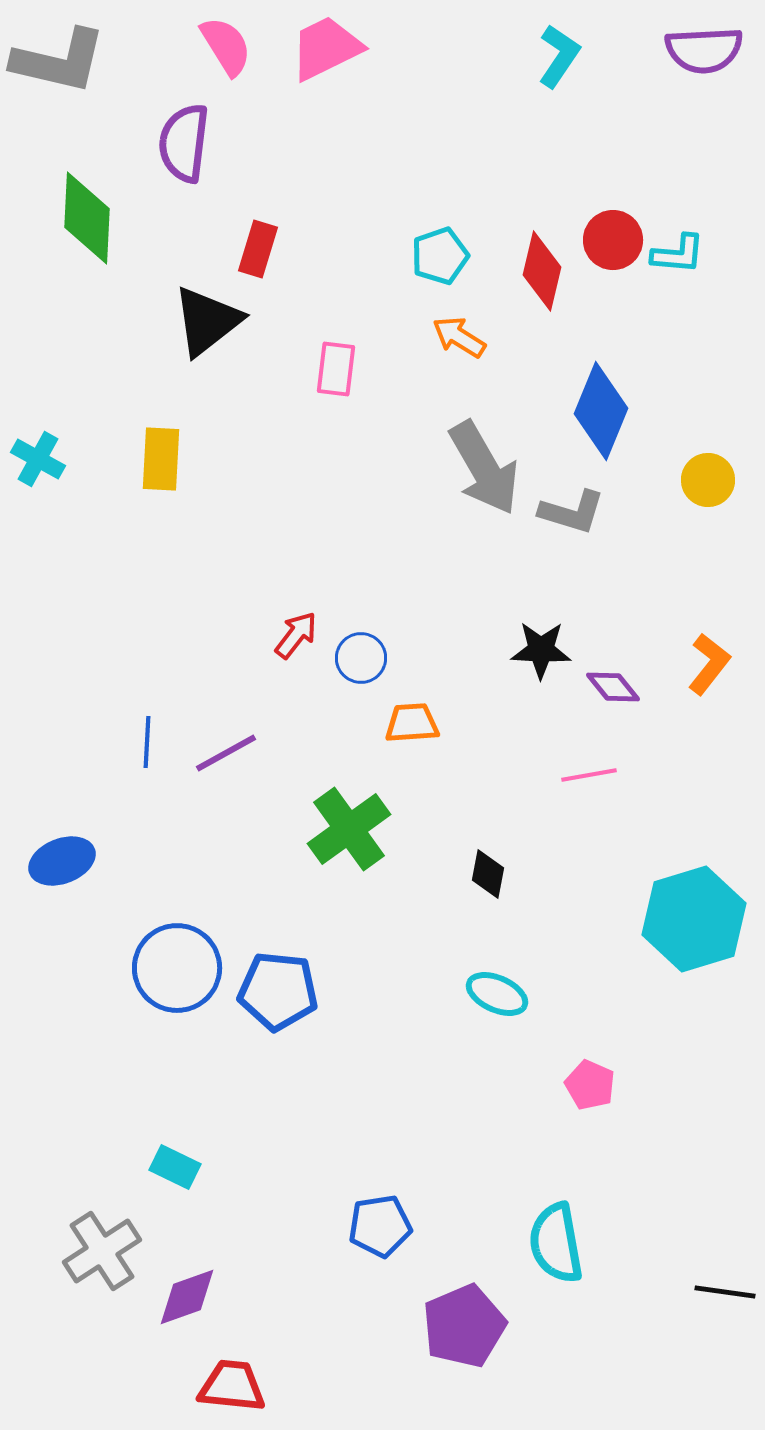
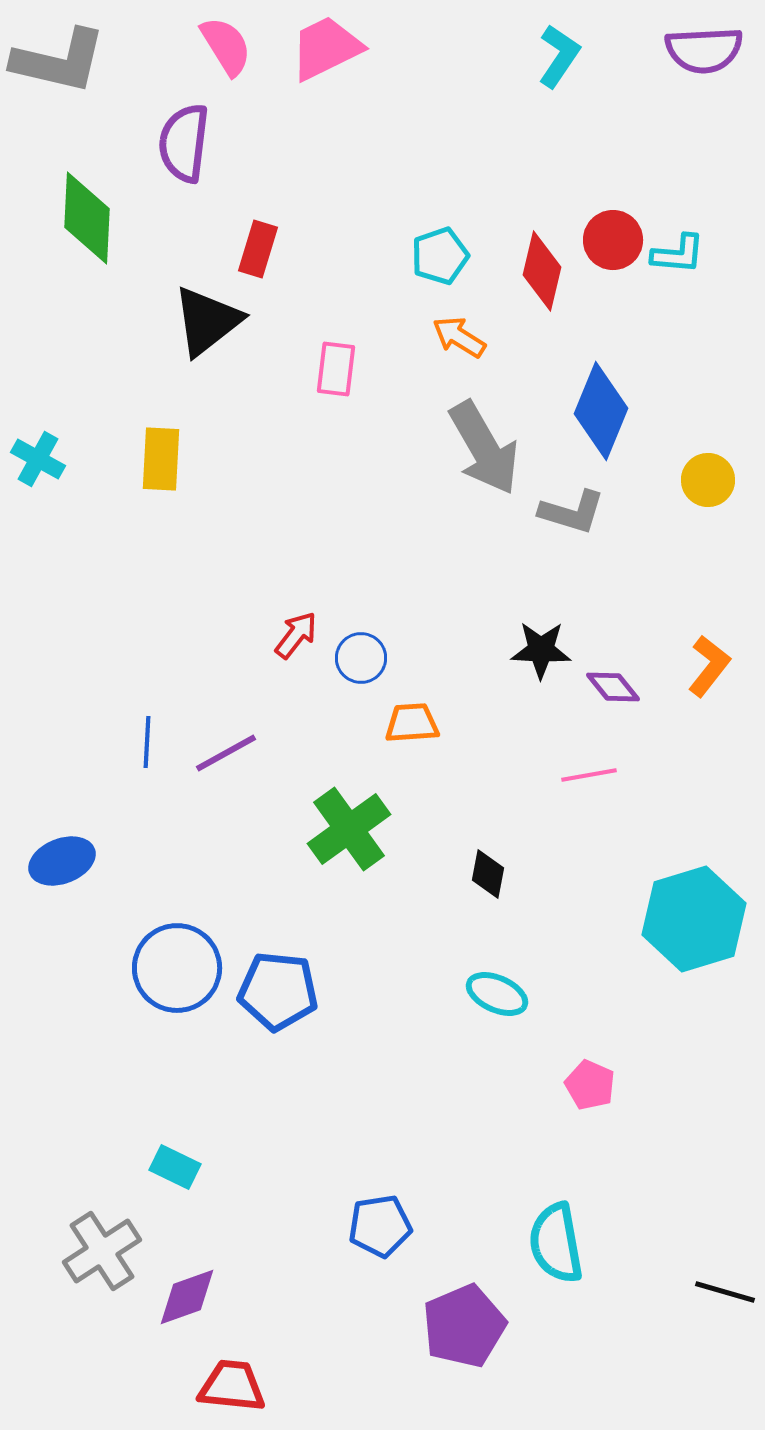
gray arrow at (484, 468): moved 20 px up
orange L-shape at (709, 664): moved 2 px down
black line at (725, 1292): rotated 8 degrees clockwise
